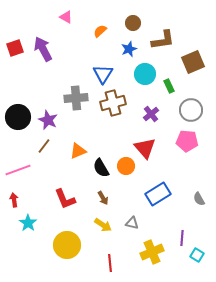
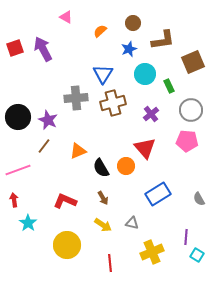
red L-shape: moved 2 px down; rotated 135 degrees clockwise
purple line: moved 4 px right, 1 px up
